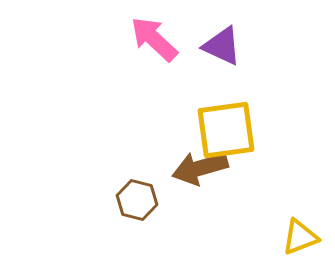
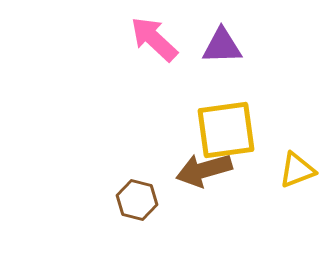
purple triangle: rotated 27 degrees counterclockwise
brown arrow: moved 4 px right, 2 px down
yellow triangle: moved 3 px left, 67 px up
